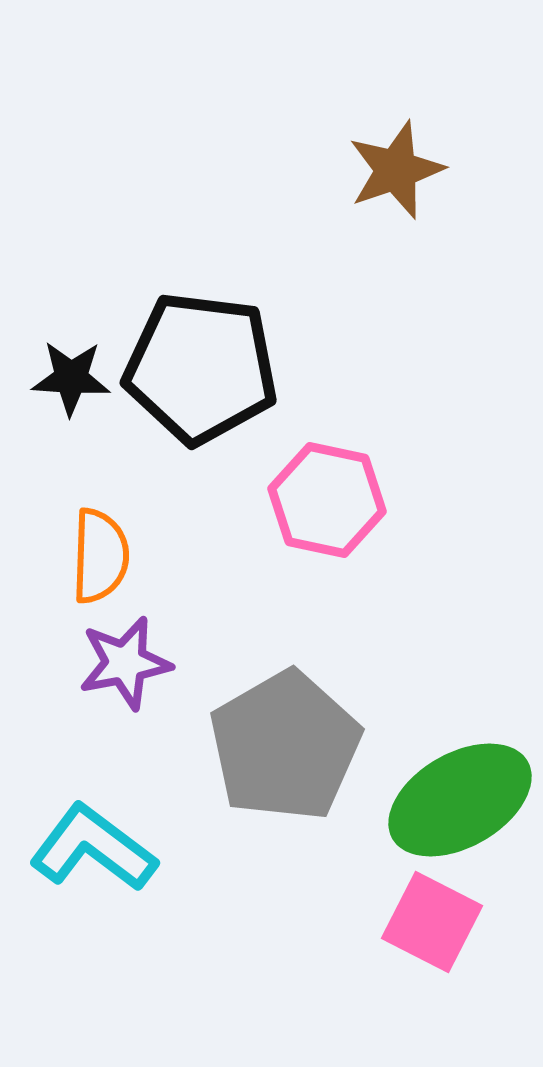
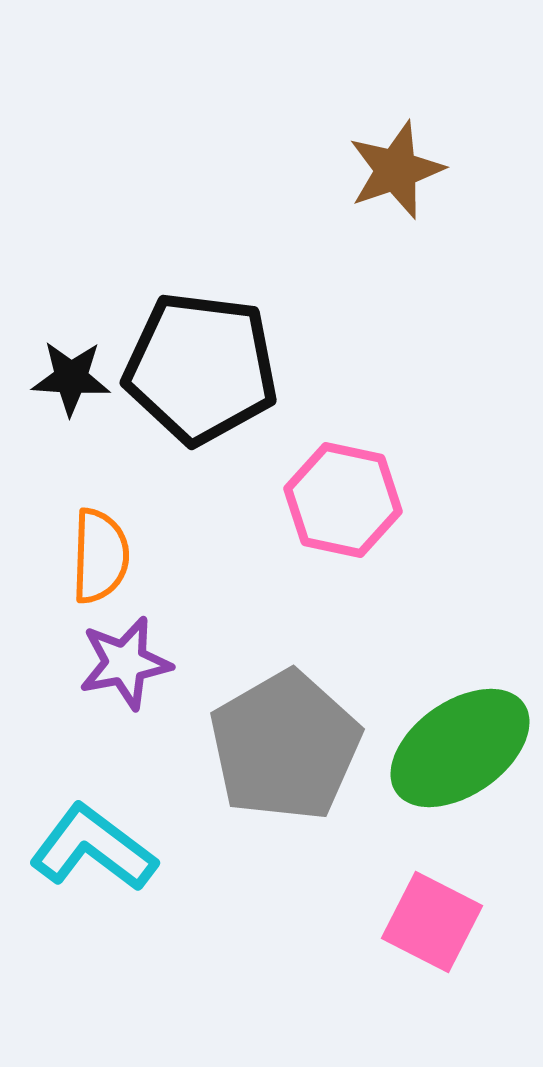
pink hexagon: moved 16 px right
green ellipse: moved 52 px up; rotated 5 degrees counterclockwise
